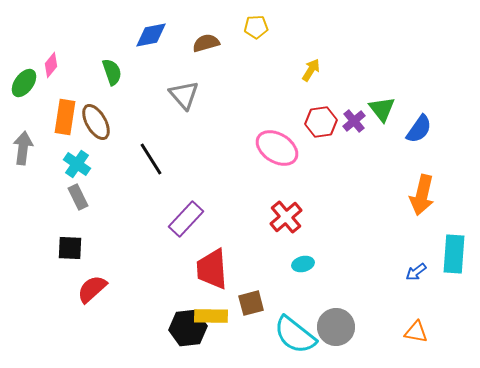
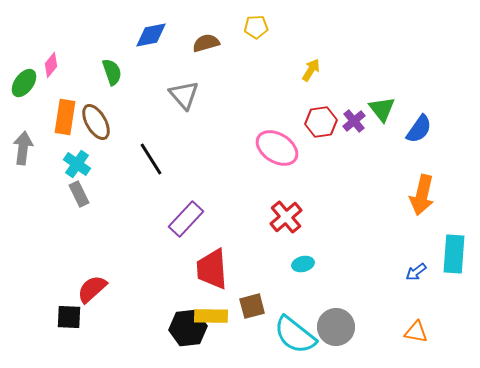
gray rectangle: moved 1 px right, 3 px up
black square: moved 1 px left, 69 px down
brown square: moved 1 px right, 3 px down
